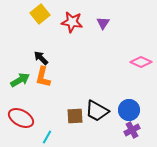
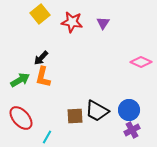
black arrow: rotated 91 degrees counterclockwise
red ellipse: rotated 20 degrees clockwise
